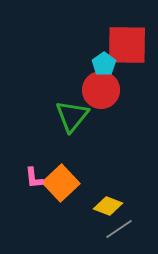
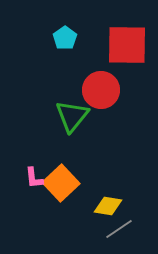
cyan pentagon: moved 39 px left, 26 px up
yellow diamond: rotated 12 degrees counterclockwise
